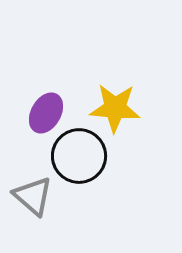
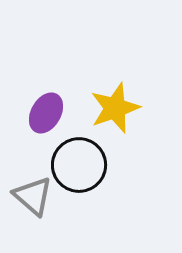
yellow star: rotated 24 degrees counterclockwise
black circle: moved 9 px down
